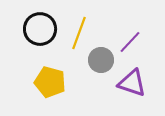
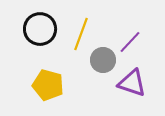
yellow line: moved 2 px right, 1 px down
gray circle: moved 2 px right
yellow pentagon: moved 2 px left, 3 px down
